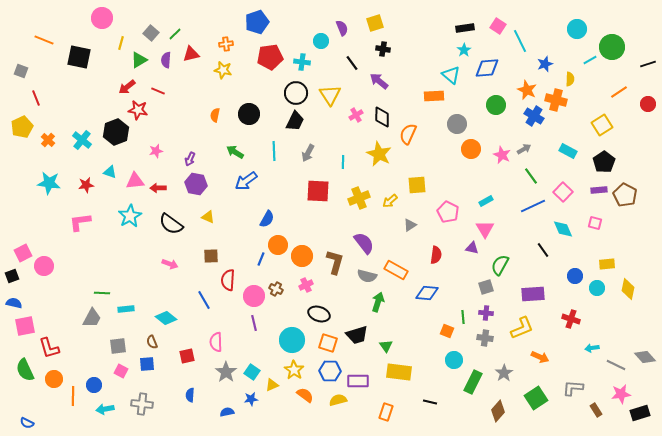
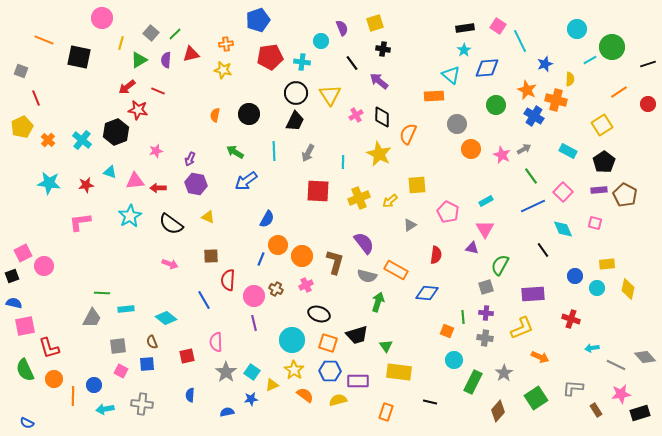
blue pentagon at (257, 22): moved 1 px right, 2 px up
